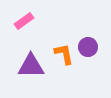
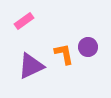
purple triangle: rotated 24 degrees counterclockwise
